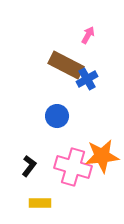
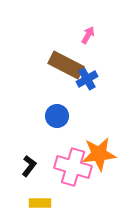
orange star: moved 3 px left, 2 px up
